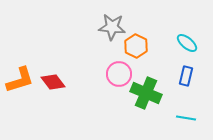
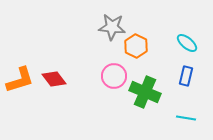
pink circle: moved 5 px left, 2 px down
red diamond: moved 1 px right, 3 px up
green cross: moved 1 px left, 1 px up
